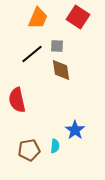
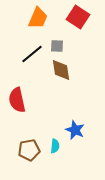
blue star: rotated 12 degrees counterclockwise
